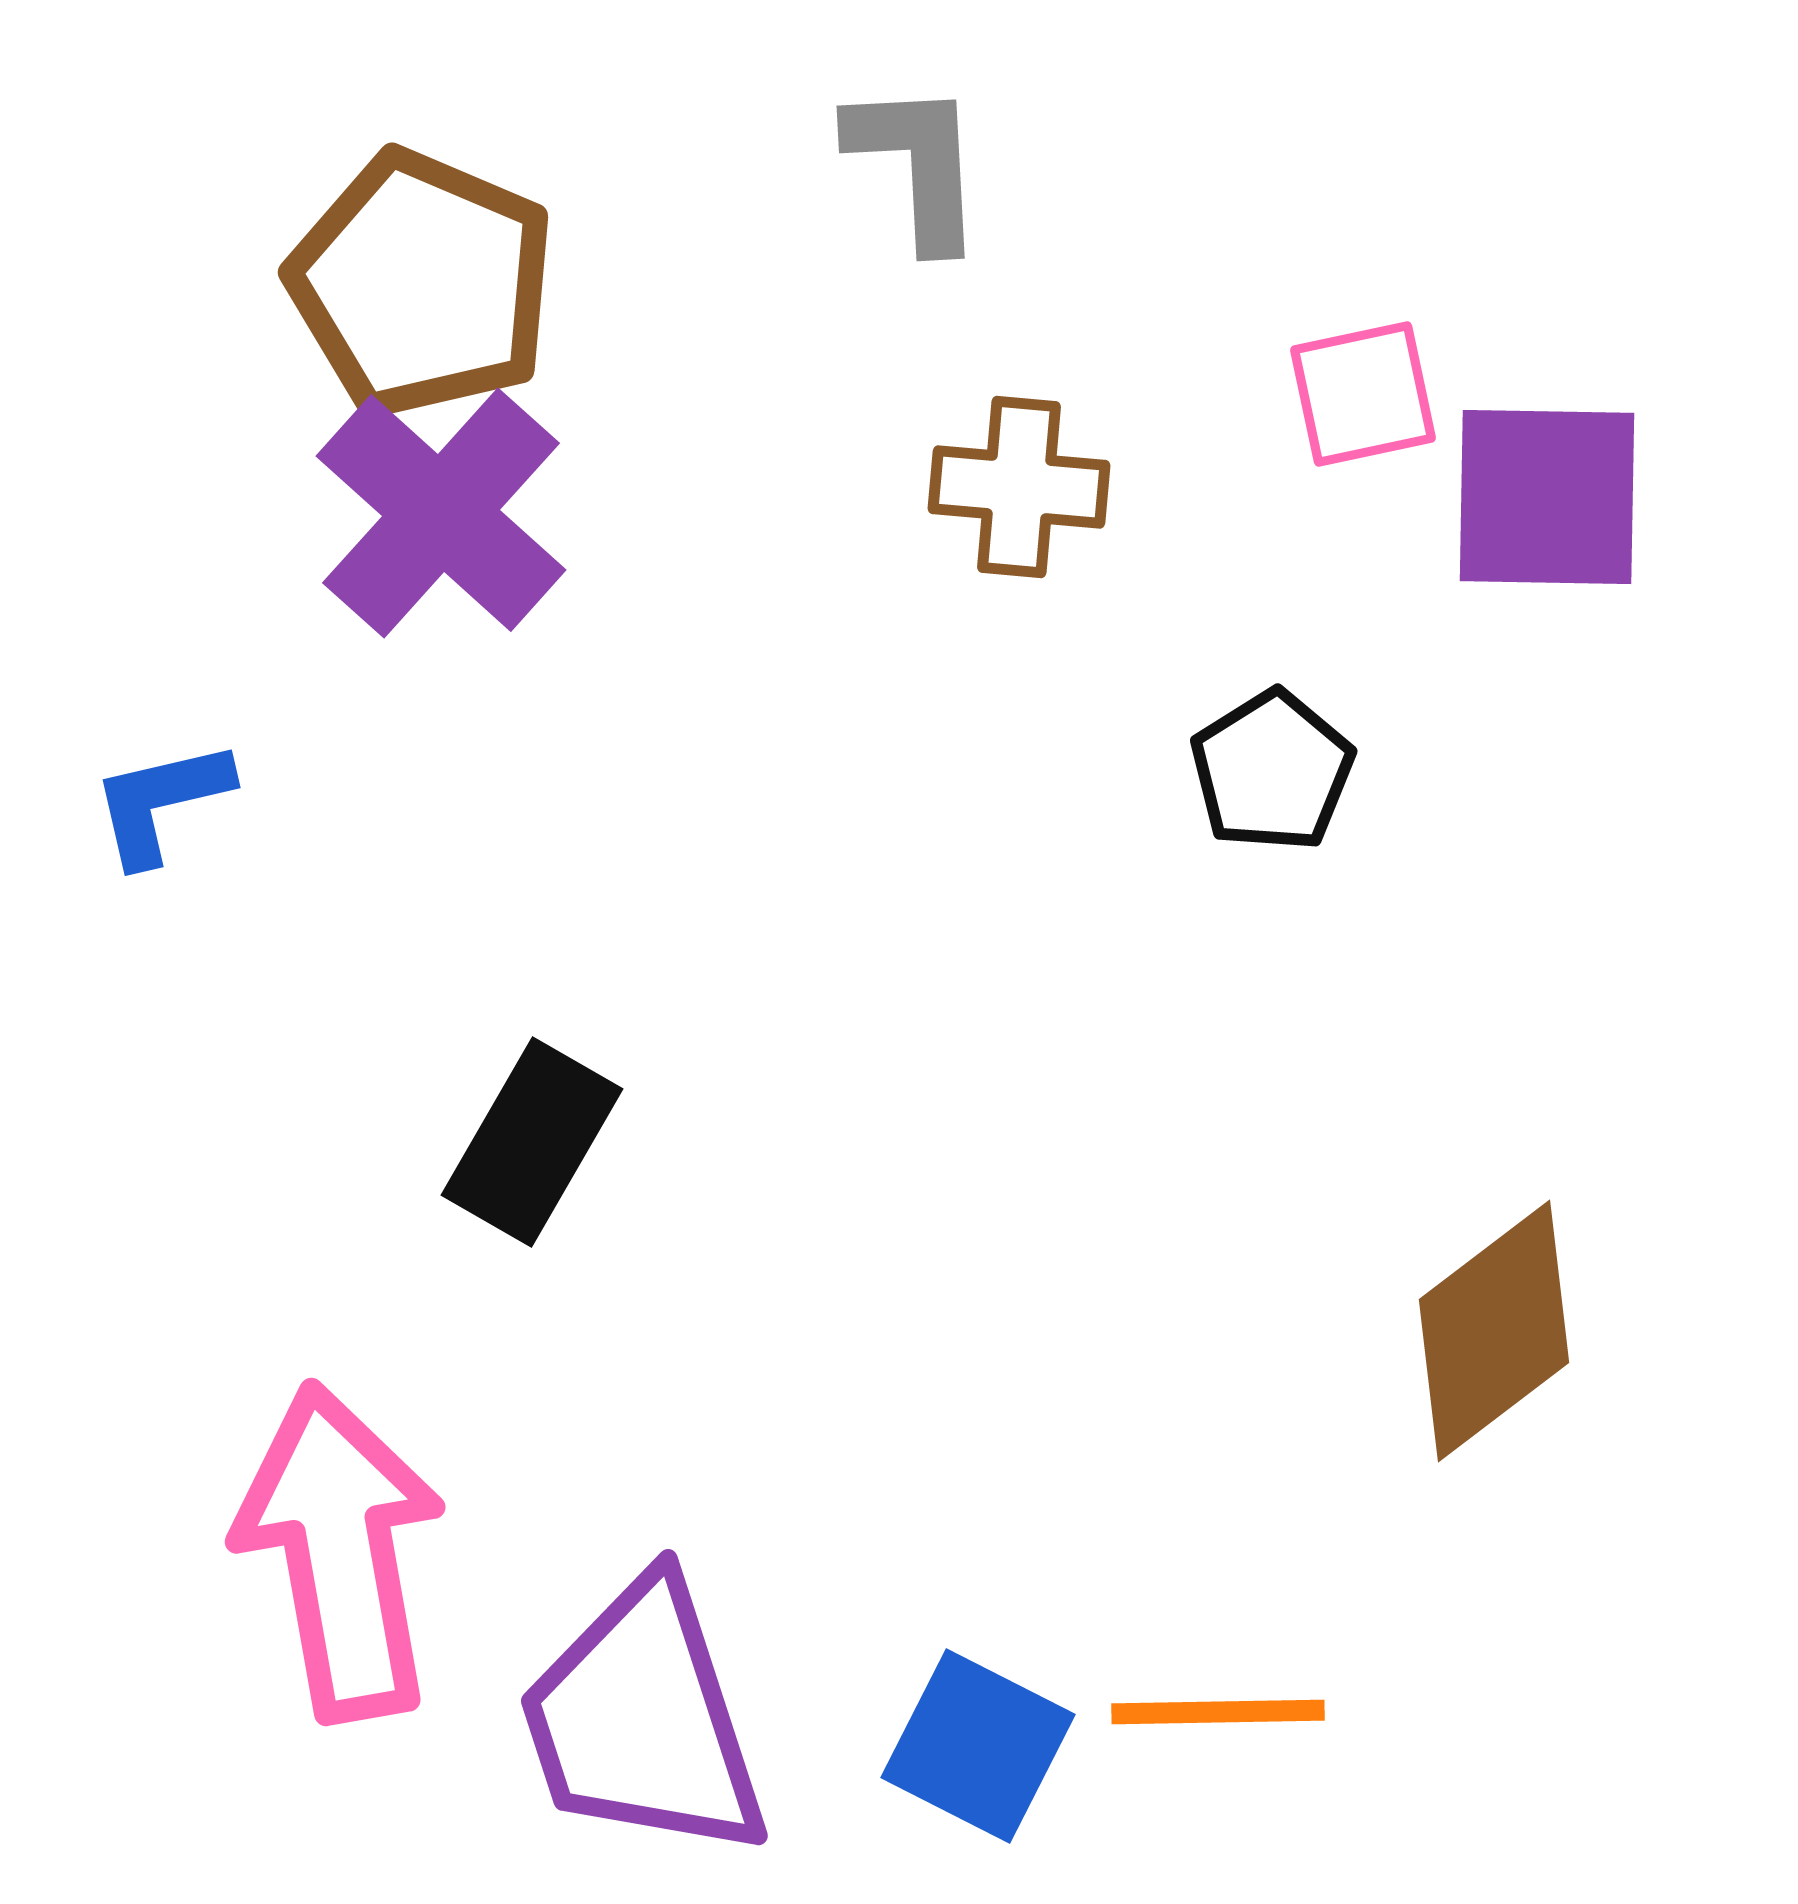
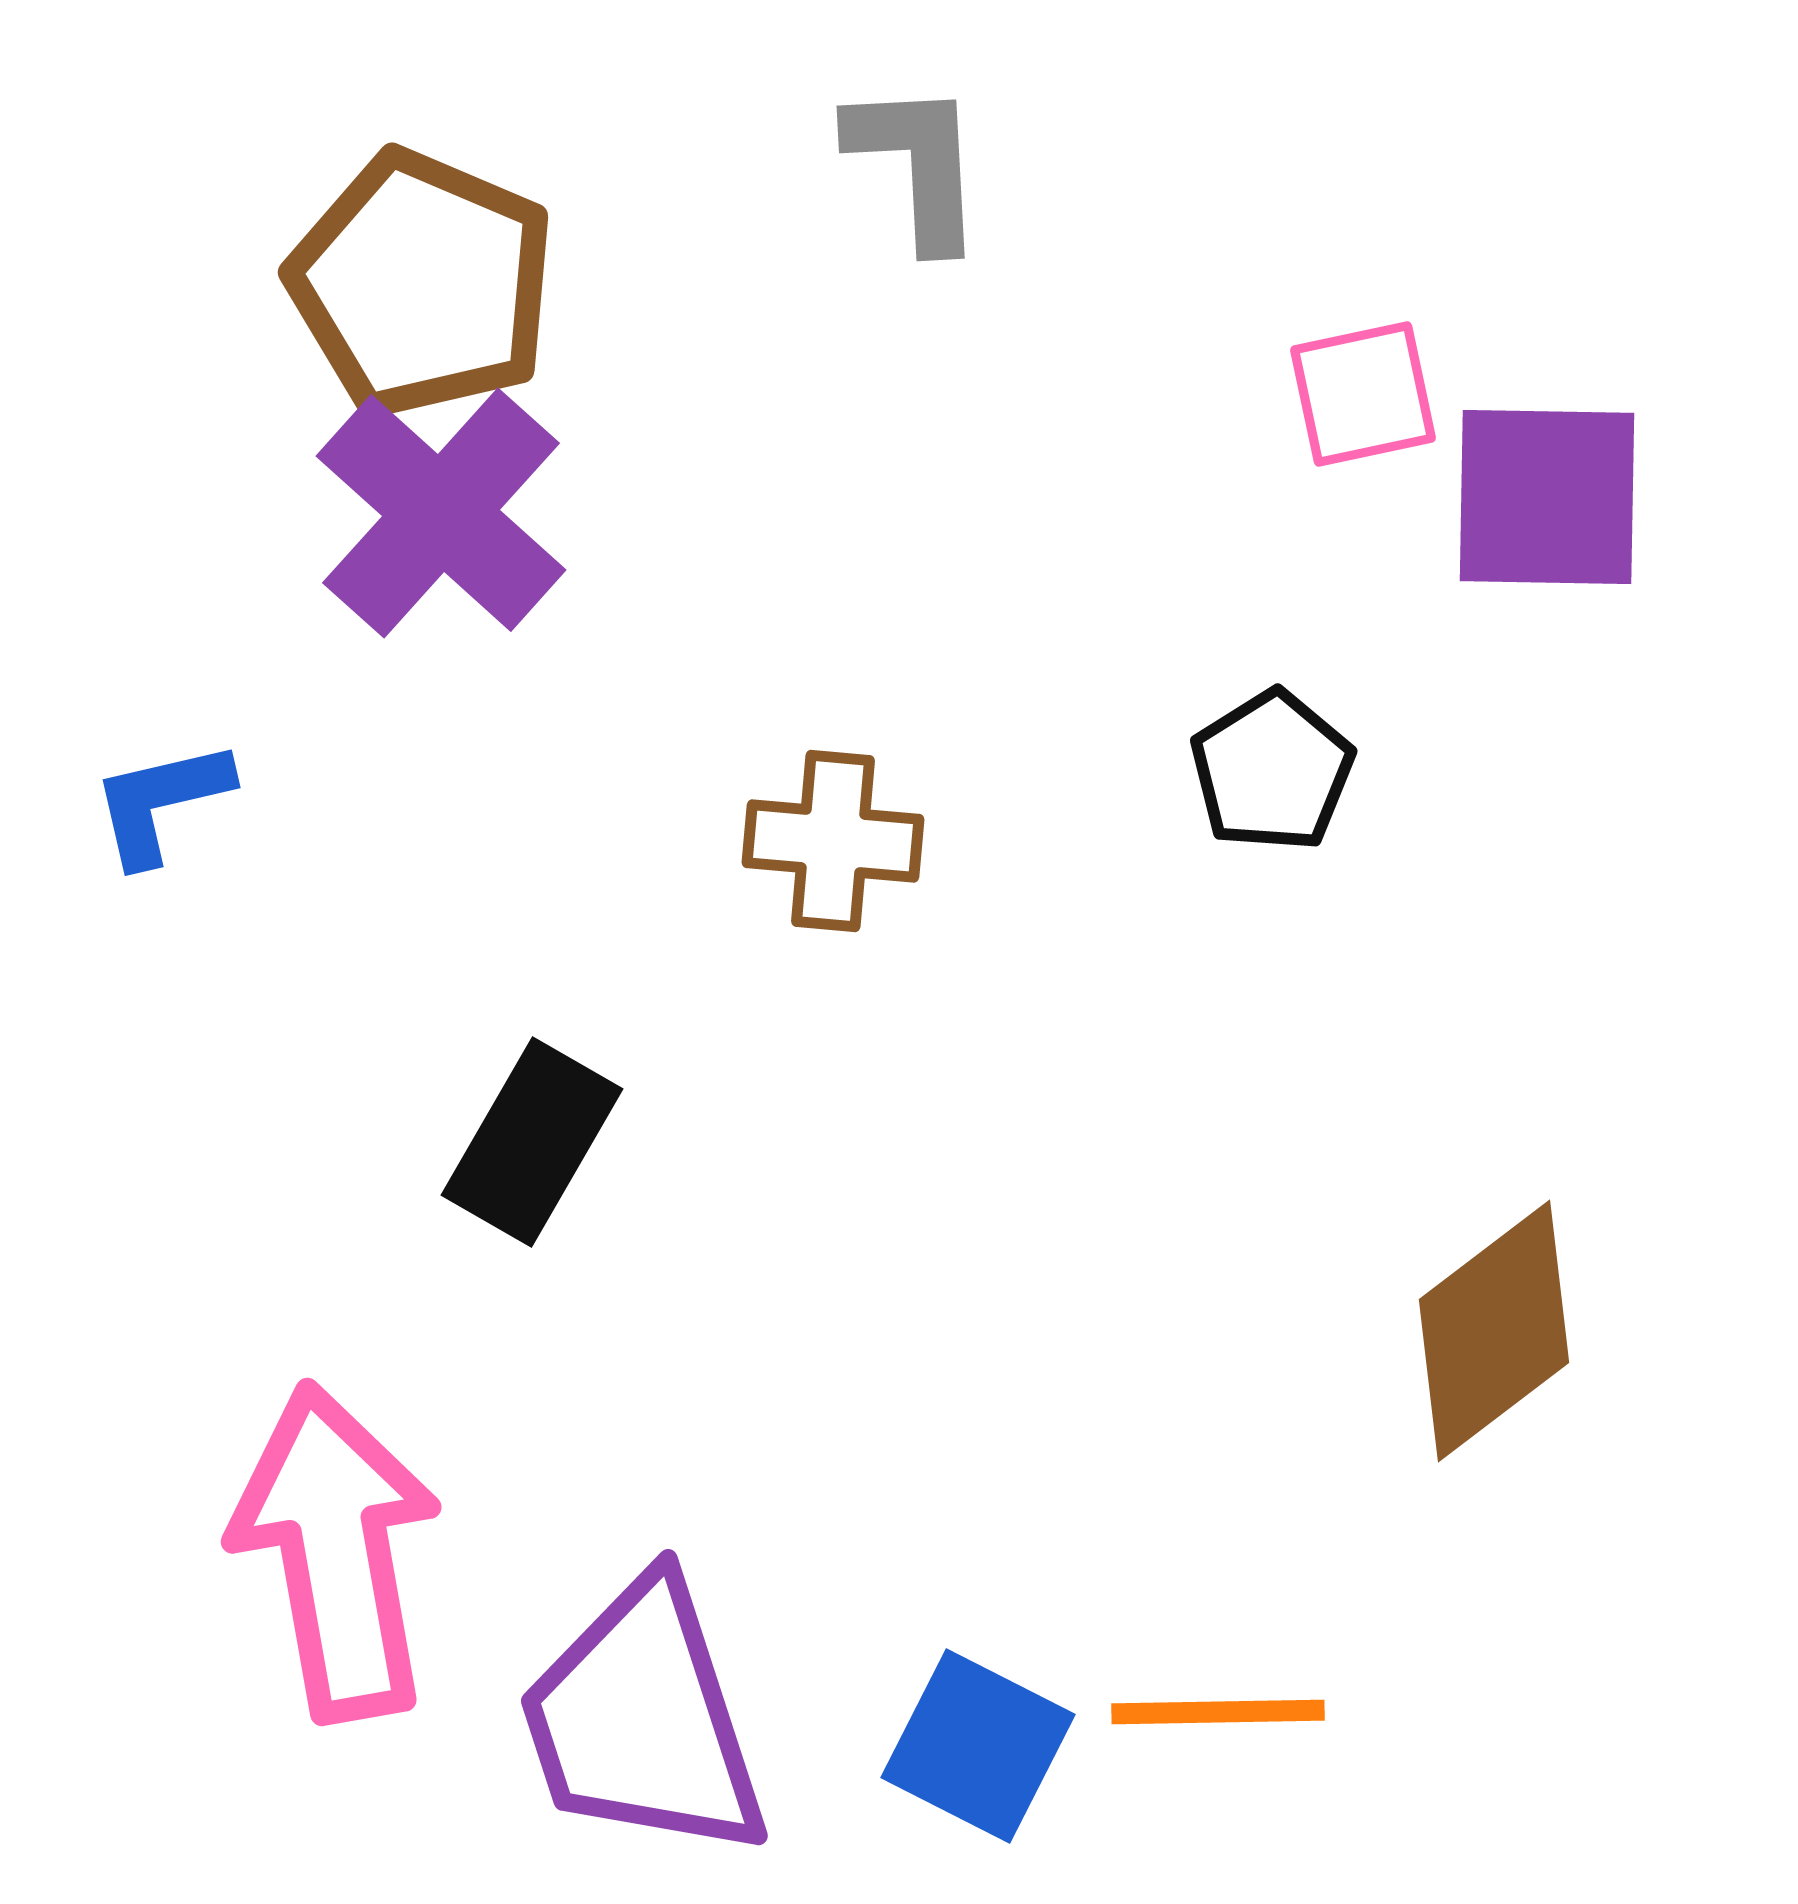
brown cross: moved 186 px left, 354 px down
pink arrow: moved 4 px left
